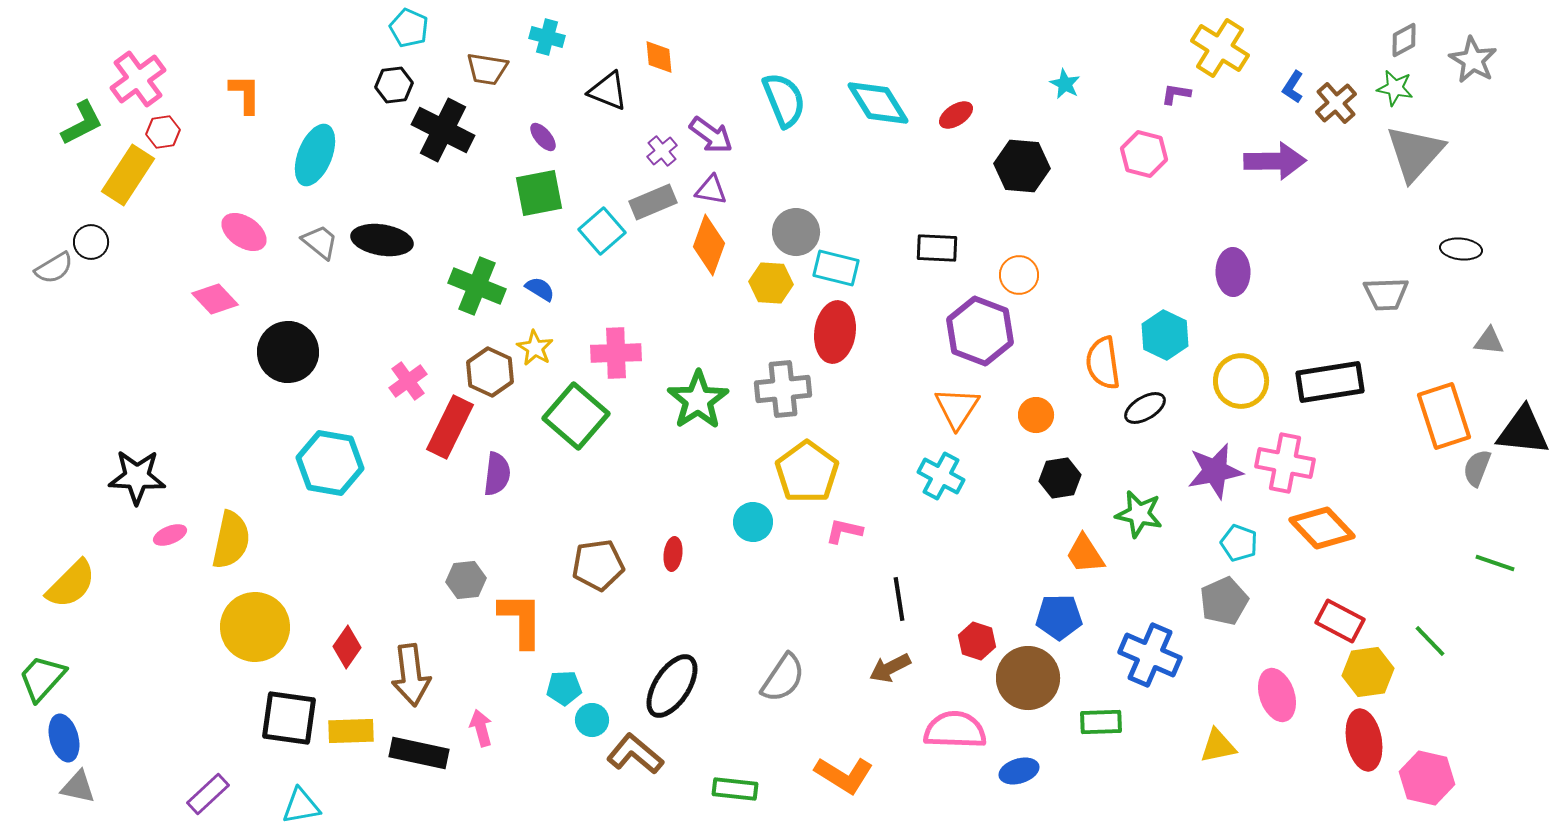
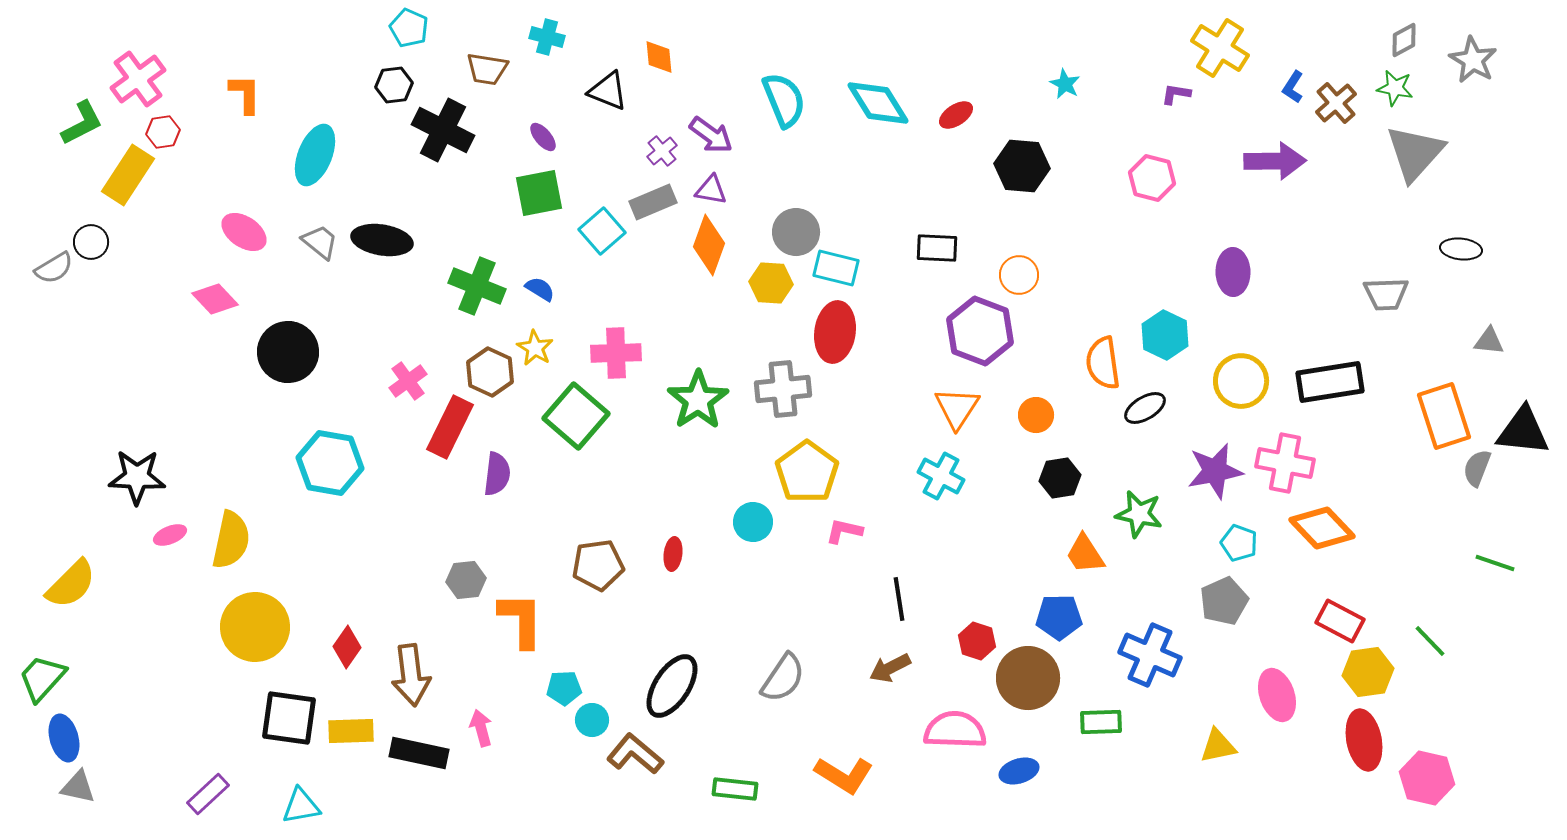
pink hexagon at (1144, 154): moved 8 px right, 24 px down
